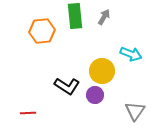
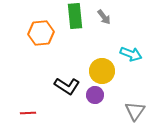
gray arrow: rotated 112 degrees clockwise
orange hexagon: moved 1 px left, 2 px down
